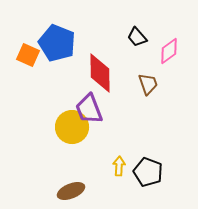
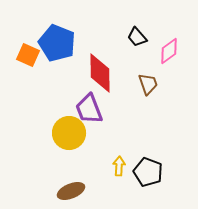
yellow circle: moved 3 px left, 6 px down
